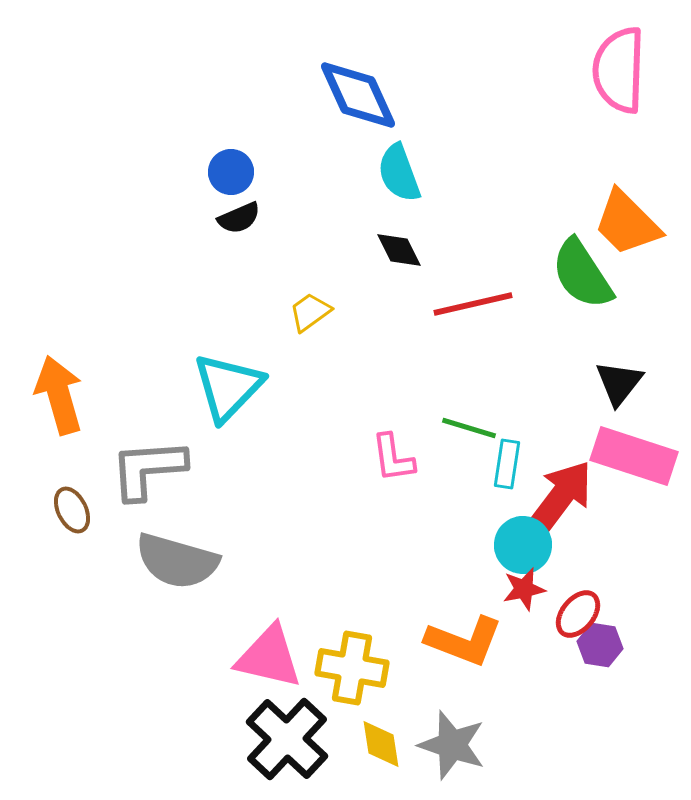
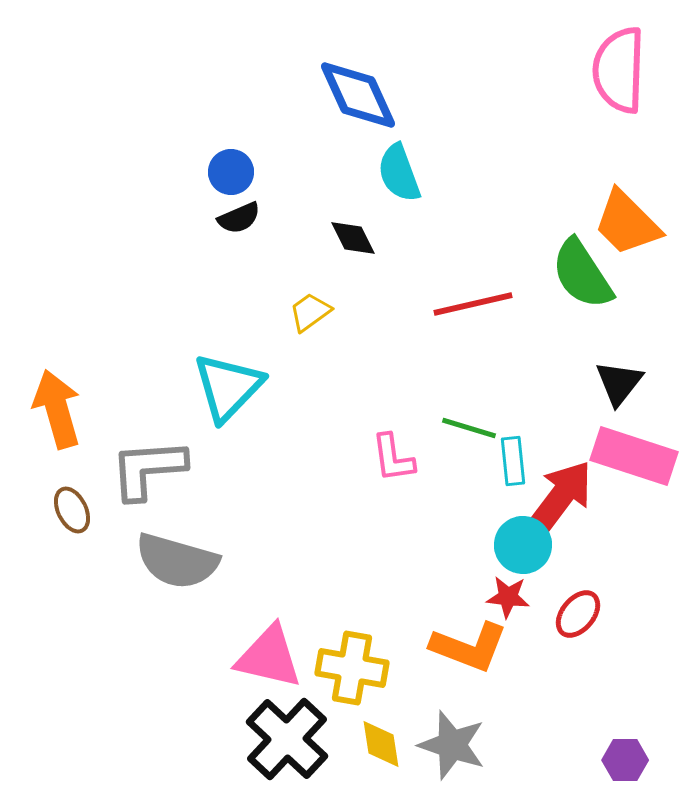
black diamond: moved 46 px left, 12 px up
orange arrow: moved 2 px left, 14 px down
cyan rectangle: moved 6 px right, 3 px up; rotated 15 degrees counterclockwise
red star: moved 16 px left, 8 px down; rotated 18 degrees clockwise
orange L-shape: moved 5 px right, 6 px down
purple hexagon: moved 25 px right, 115 px down; rotated 9 degrees counterclockwise
